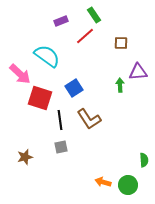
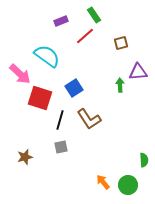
brown square: rotated 16 degrees counterclockwise
black line: rotated 24 degrees clockwise
orange arrow: rotated 35 degrees clockwise
